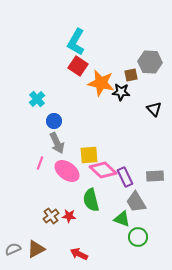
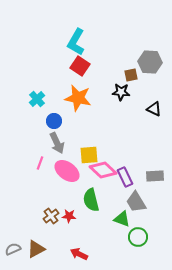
red square: moved 2 px right
orange star: moved 23 px left, 15 px down
black triangle: rotated 21 degrees counterclockwise
